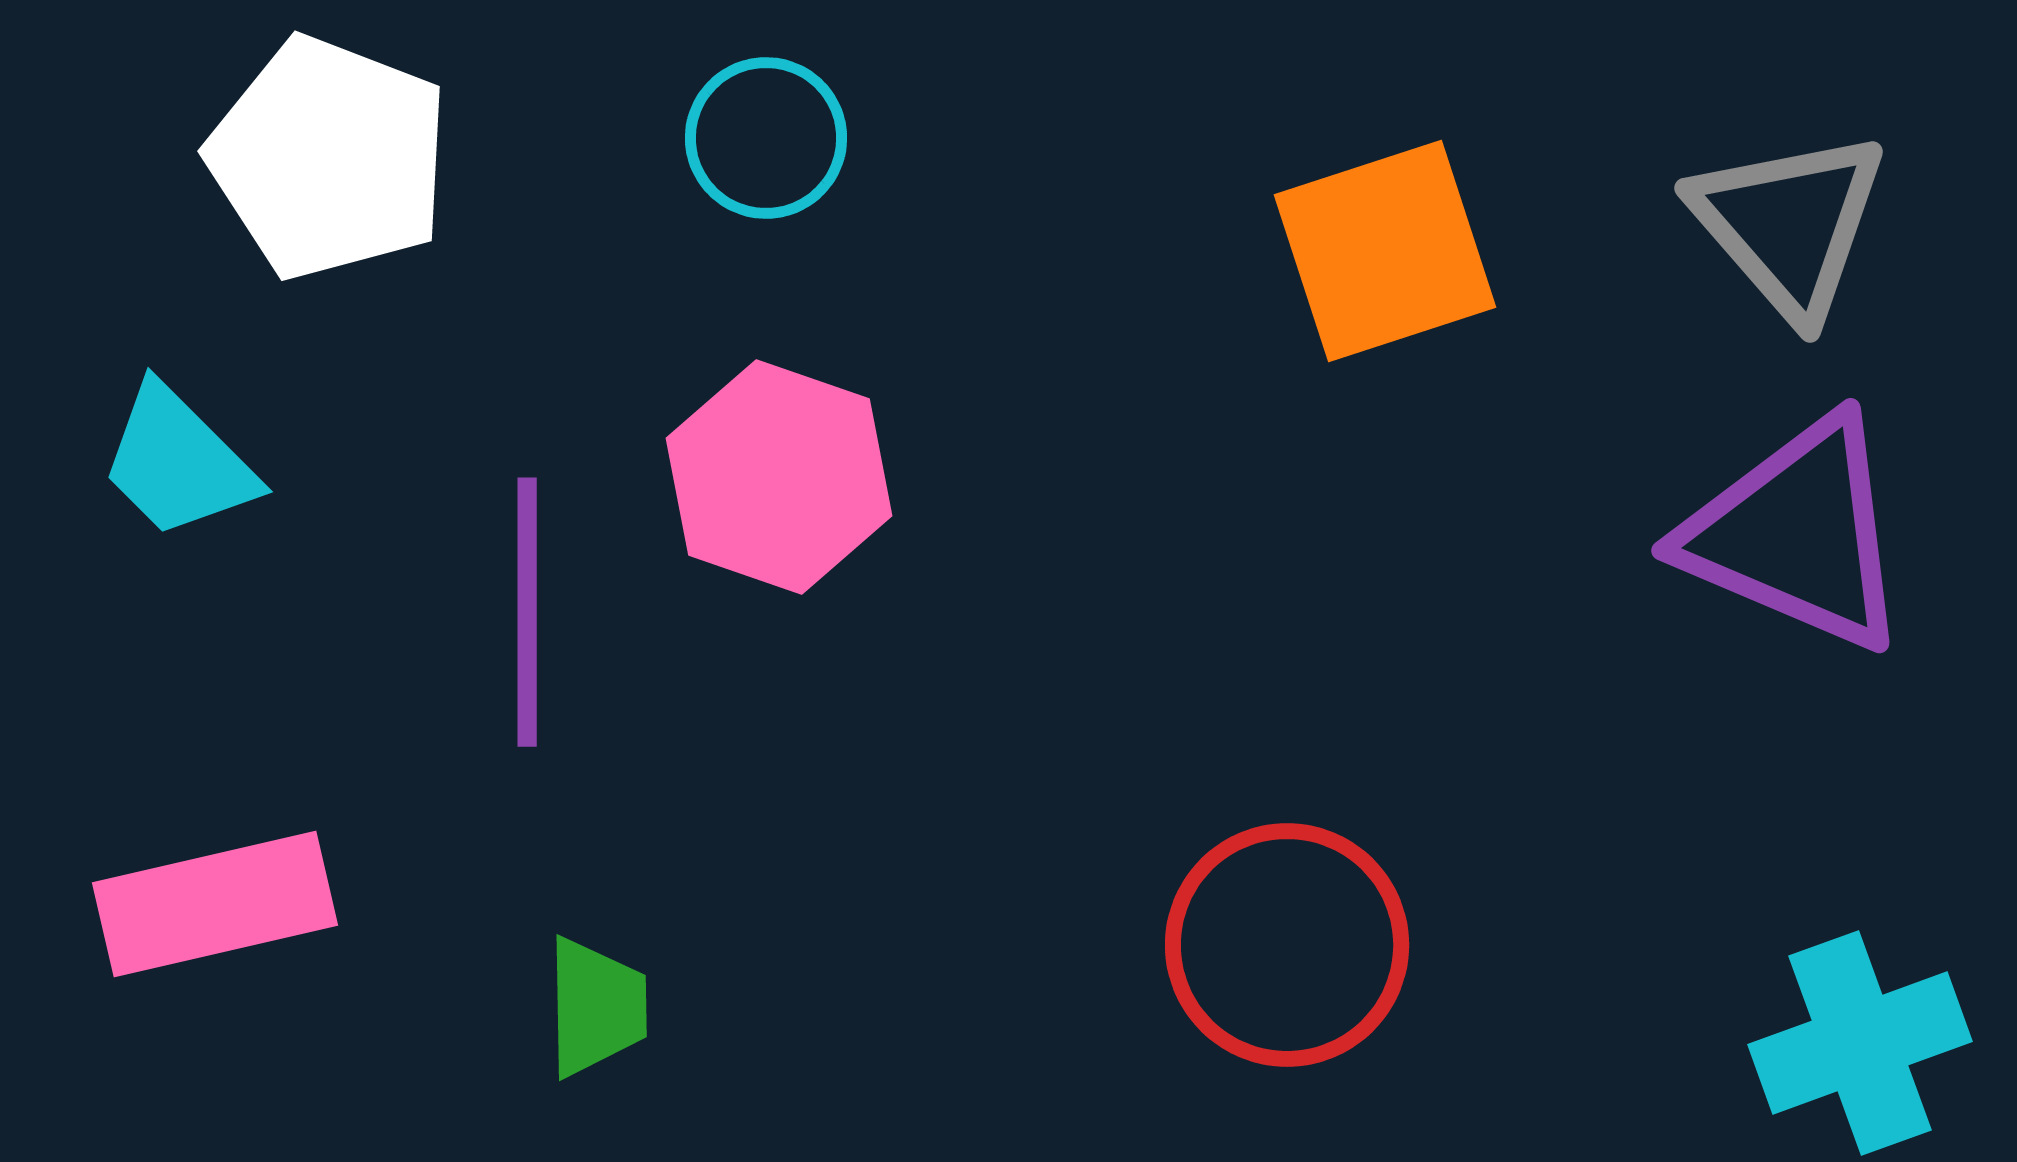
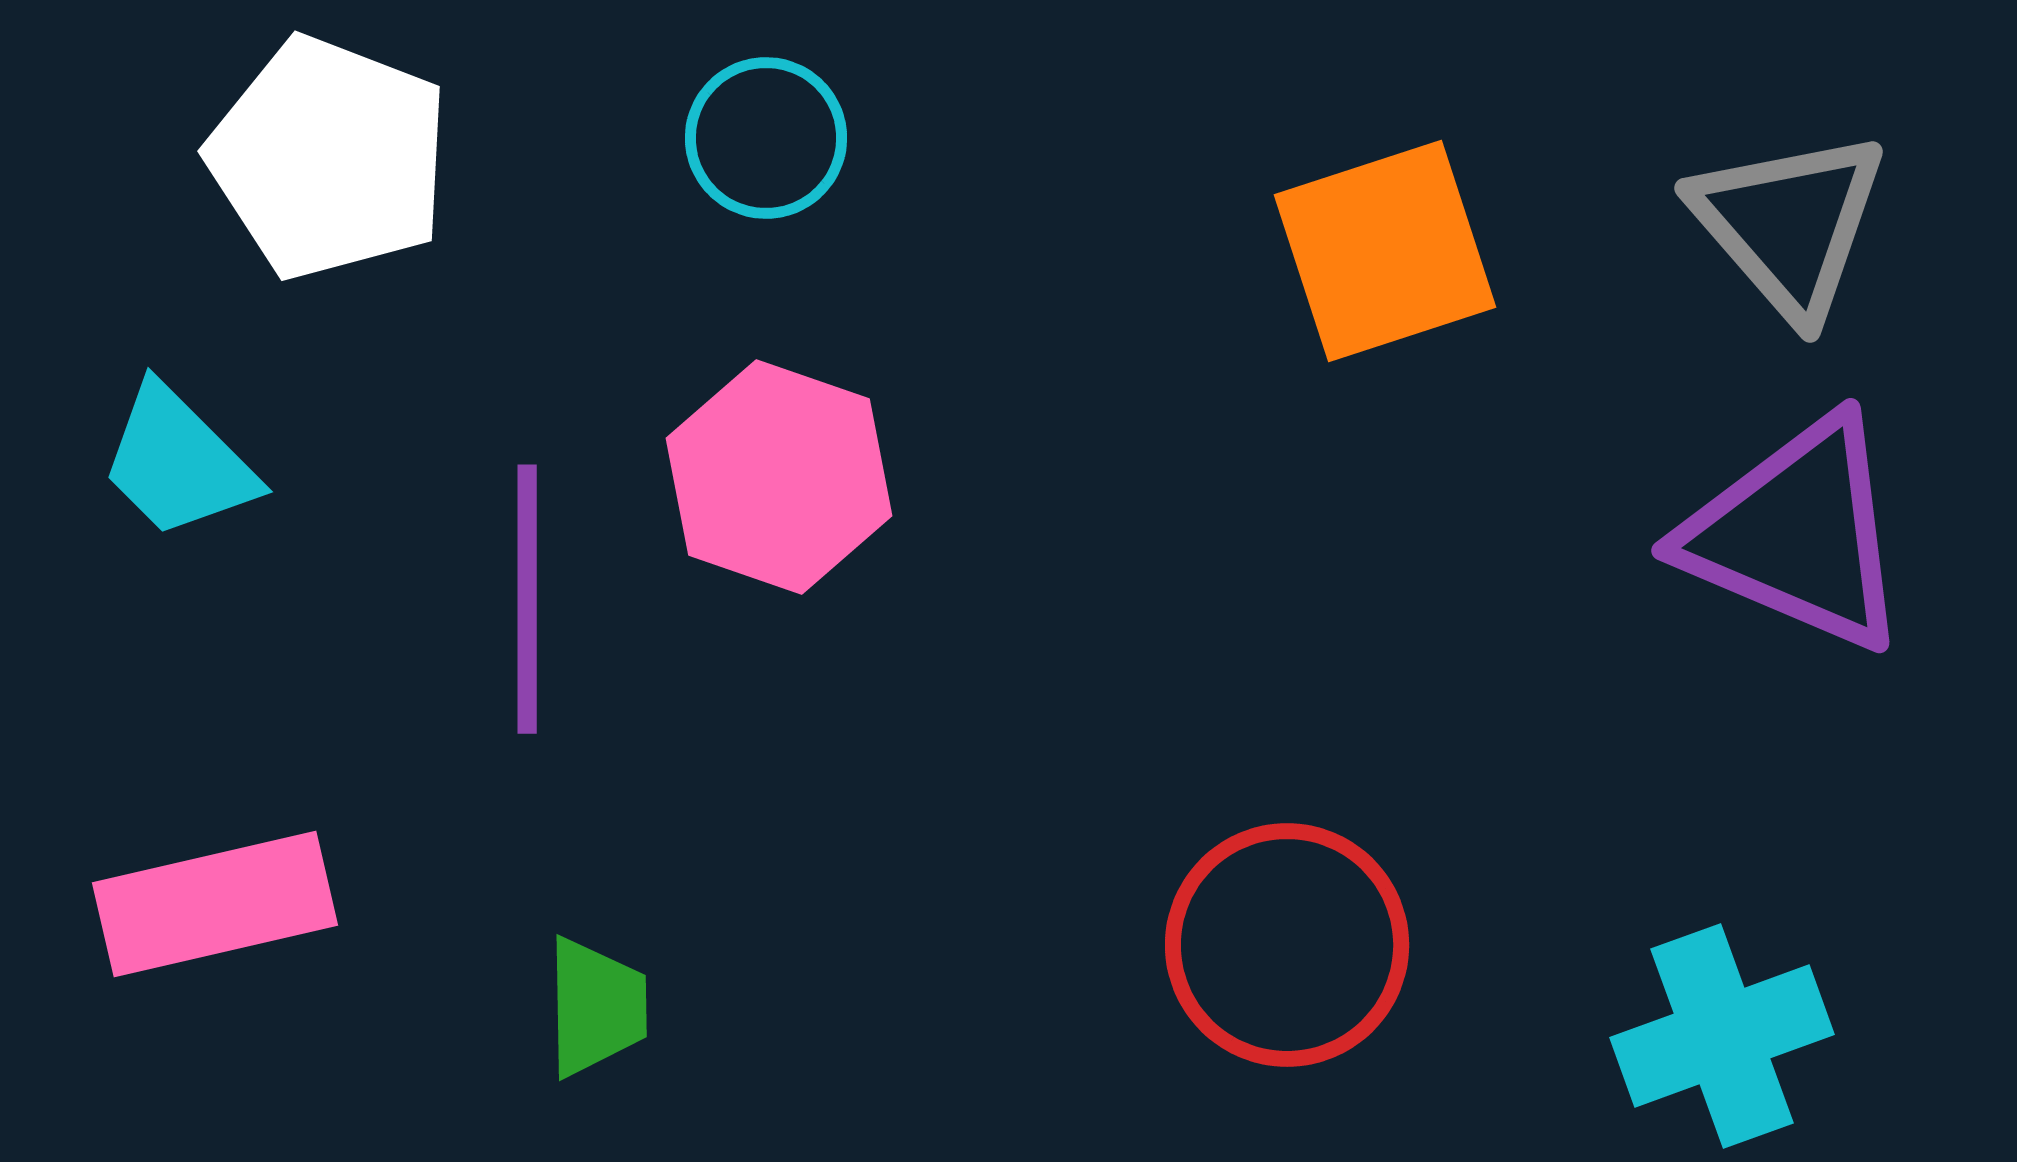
purple line: moved 13 px up
cyan cross: moved 138 px left, 7 px up
